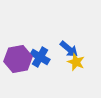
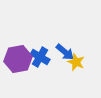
blue arrow: moved 4 px left, 3 px down
